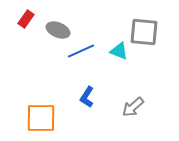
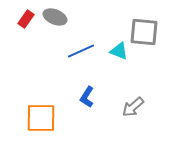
gray ellipse: moved 3 px left, 13 px up
